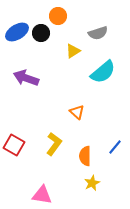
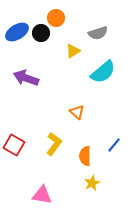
orange circle: moved 2 px left, 2 px down
blue line: moved 1 px left, 2 px up
